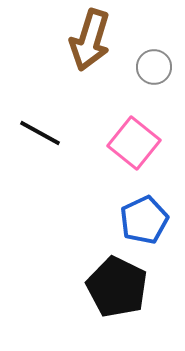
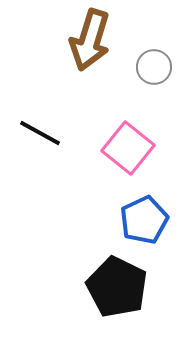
pink square: moved 6 px left, 5 px down
